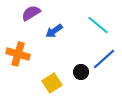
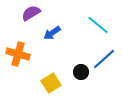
blue arrow: moved 2 px left, 2 px down
yellow square: moved 1 px left
